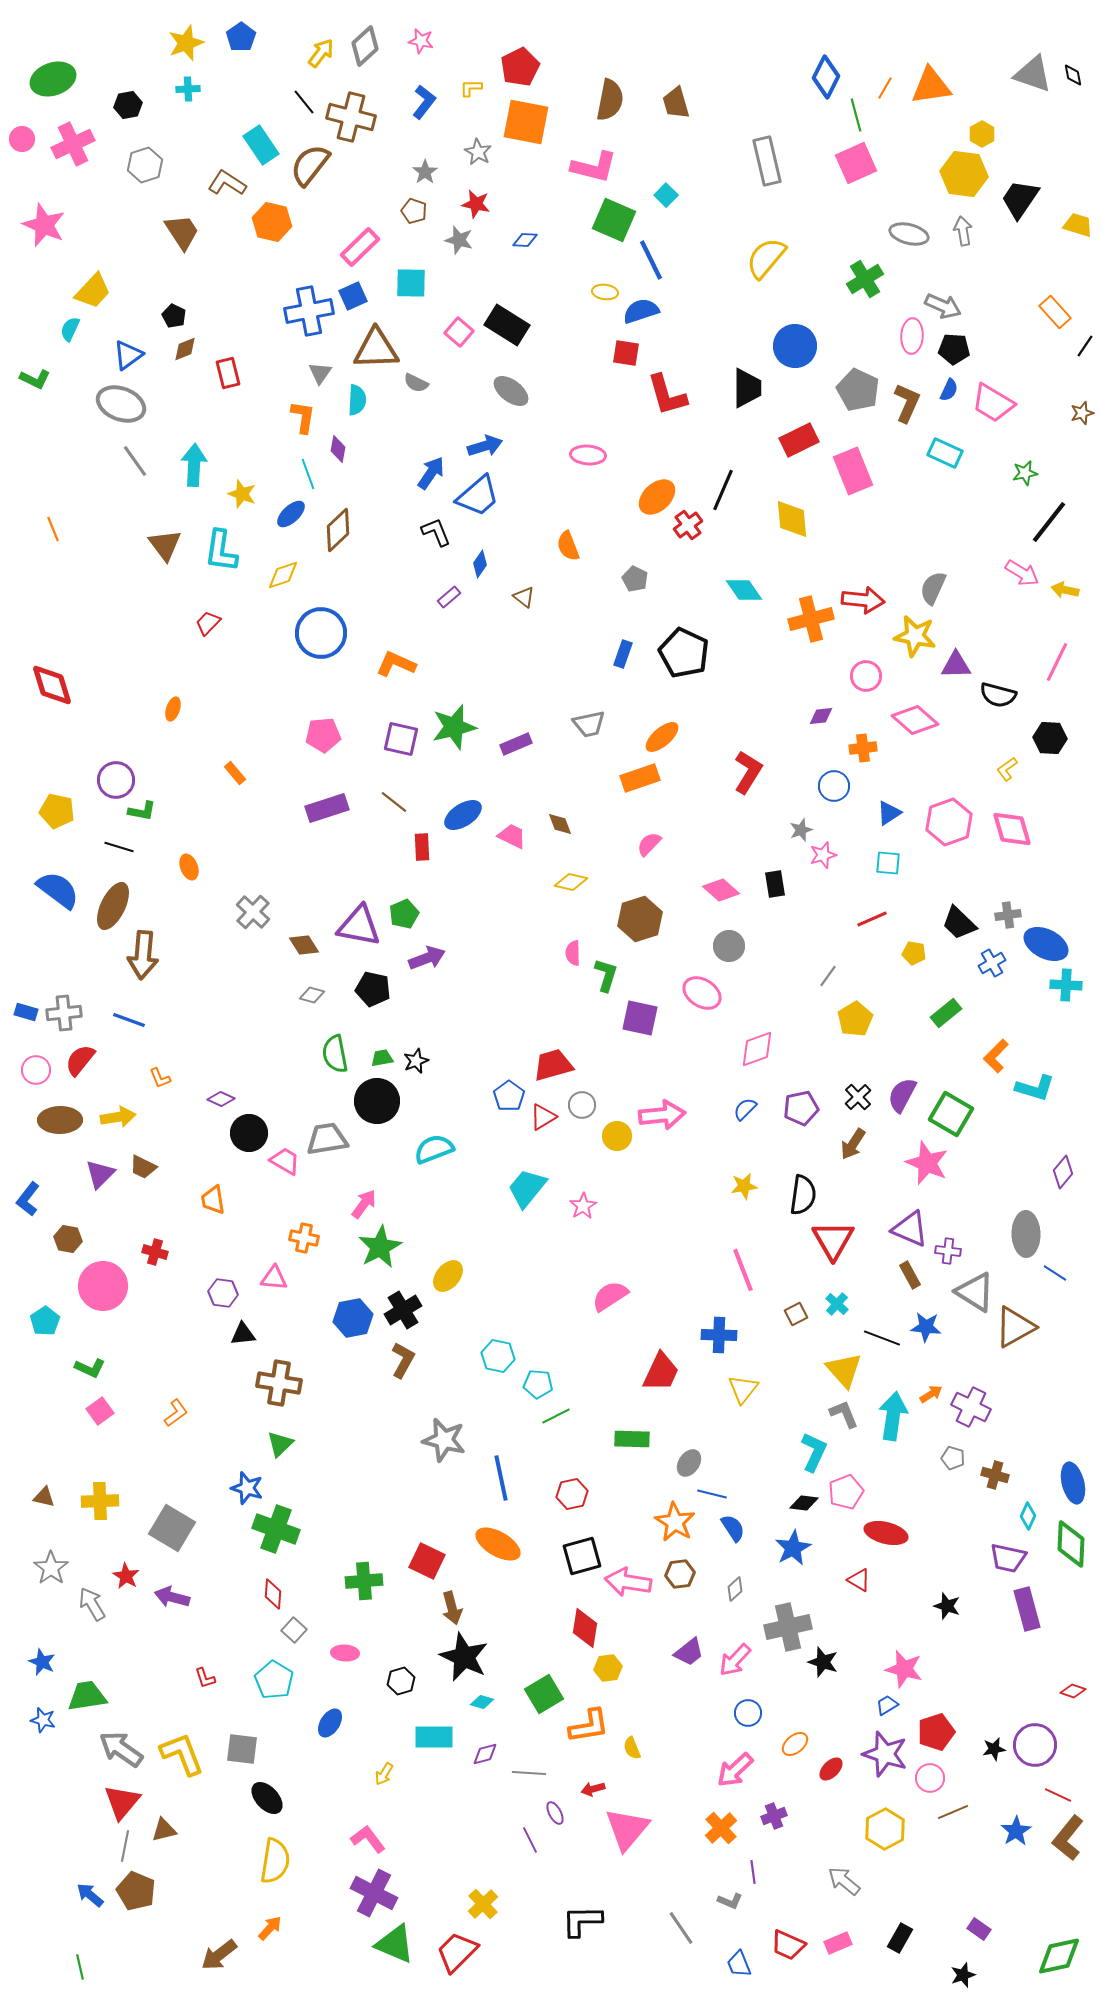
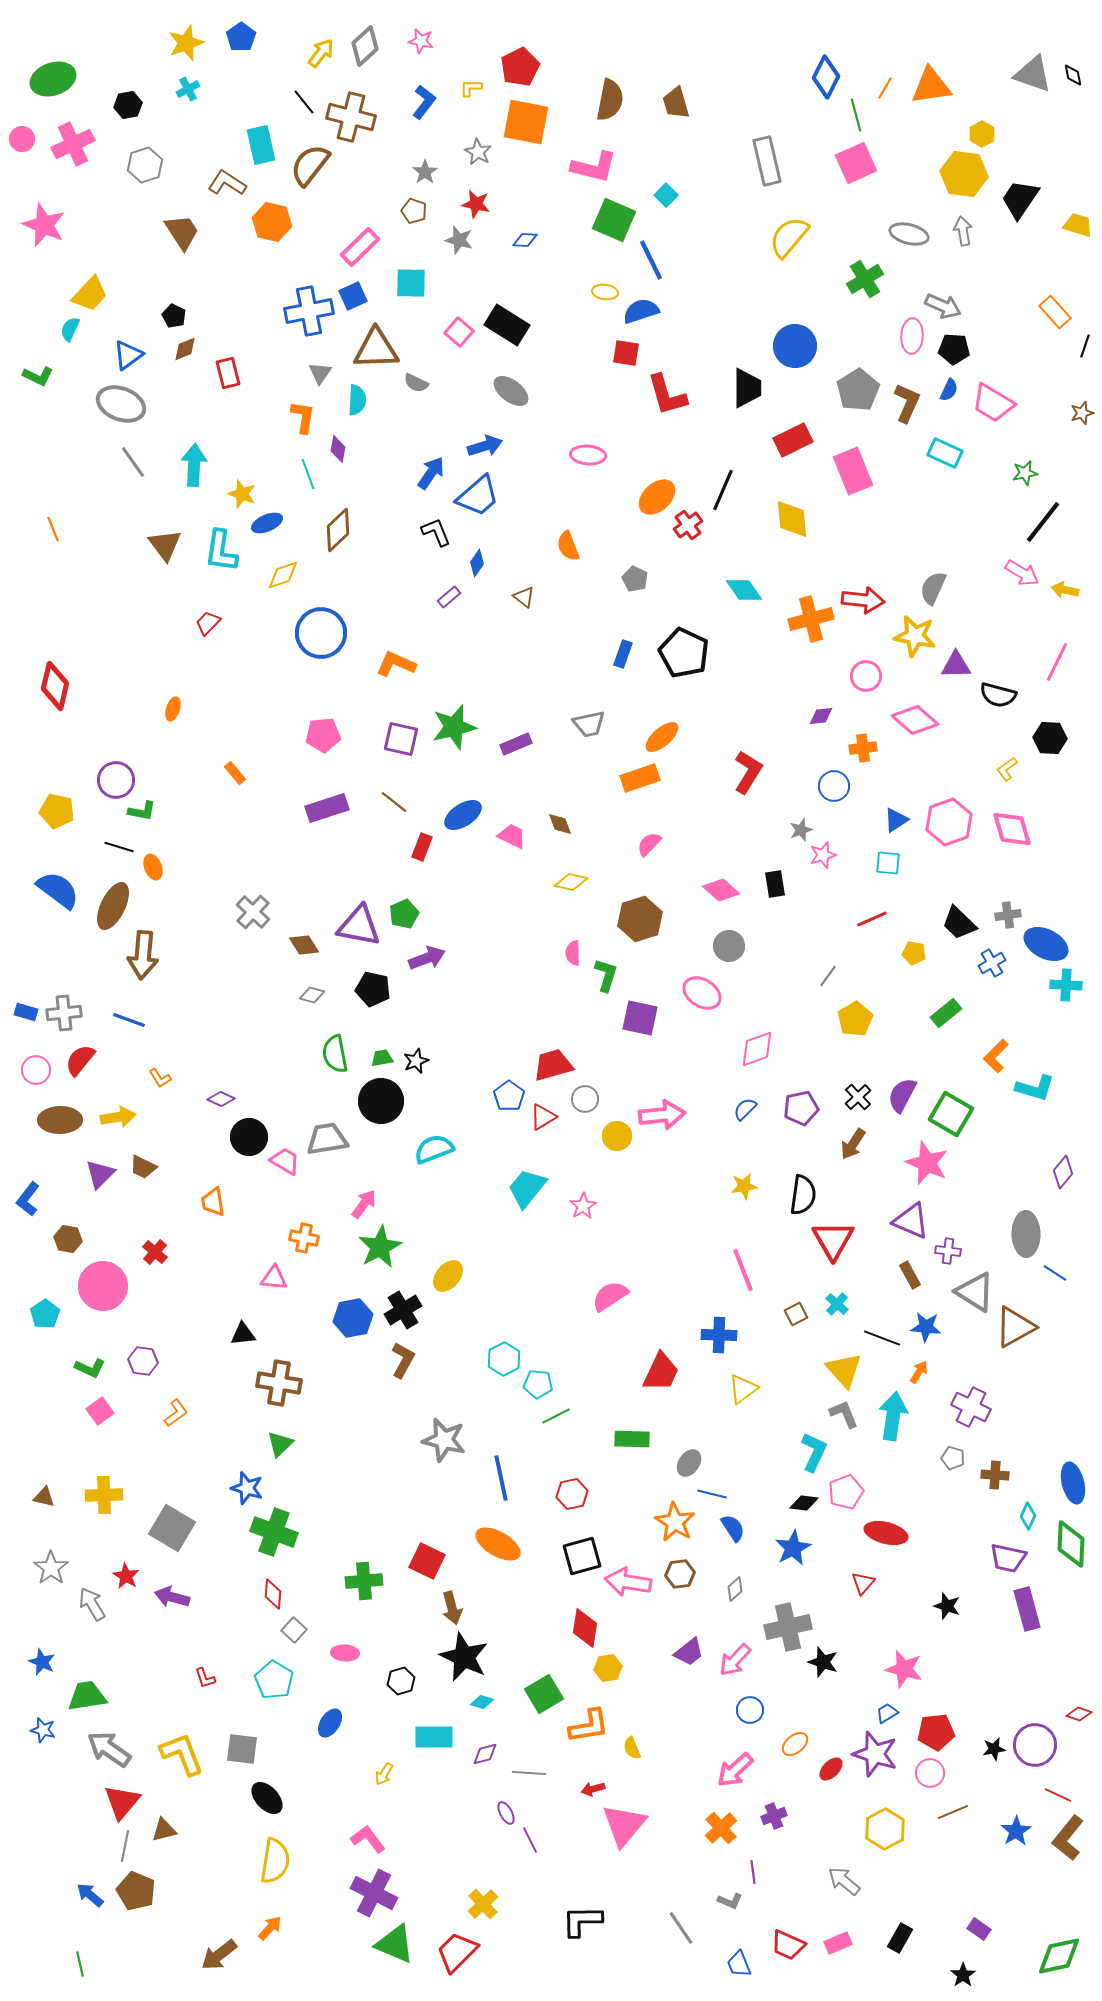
cyan cross at (188, 89): rotated 25 degrees counterclockwise
cyan rectangle at (261, 145): rotated 21 degrees clockwise
yellow semicircle at (766, 258): moved 23 px right, 21 px up
yellow trapezoid at (93, 291): moved 3 px left, 3 px down
black line at (1085, 346): rotated 15 degrees counterclockwise
green L-shape at (35, 379): moved 3 px right, 3 px up
gray pentagon at (858, 390): rotated 15 degrees clockwise
red rectangle at (799, 440): moved 6 px left
gray line at (135, 461): moved 2 px left, 1 px down
blue ellipse at (291, 514): moved 24 px left, 9 px down; rotated 20 degrees clockwise
black line at (1049, 522): moved 6 px left
blue diamond at (480, 564): moved 3 px left, 1 px up
red diamond at (52, 685): moved 3 px right, 1 px down; rotated 30 degrees clockwise
blue triangle at (889, 813): moved 7 px right, 7 px down
red rectangle at (422, 847): rotated 24 degrees clockwise
orange ellipse at (189, 867): moved 36 px left
orange L-shape at (160, 1078): rotated 10 degrees counterclockwise
black circle at (377, 1101): moved 4 px right
gray circle at (582, 1105): moved 3 px right, 6 px up
black circle at (249, 1133): moved 4 px down
orange trapezoid at (213, 1200): moved 2 px down
purple triangle at (910, 1229): moved 1 px right, 8 px up
red cross at (155, 1252): rotated 25 degrees clockwise
purple hexagon at (223, 1293): moved 80 px left, 68 px down
cyan pentagon at (45, 1321): moved 7 px up
cyan hexagon at (498, 1356): moved 6 px right, 3 px down; rotated 20 degrees clockwise
yellow triangle at (743, 1389): rotated 16 degrees clockwise
orange arrow at (931, 1394): moved 12 px left, 22 px up; rotated 25 degrees counterclockwise
brown cross at (995, 1475): rotated 12 degrees counterclockwise
yellow cross at (100, 1501): moved 4 px right, 6 px up
green cross at (276, 1529): moved 2 px left, 3 px down
red triangle at (859, 1580): moved 4 px right, 3 px down; rotated 40 degrees clockwise
red diamond at (1073, 1691): moved 6 px right, 23 px down
blue trapezoid at (887, 1705): moved 8 px down
blue circle at (748, 1713): moved 2 px right, 3 px up
blue star at (43, 1720): moved 10 px down
red pentagon at (936, 1732): rotated 12 degrees clockwise
gray arrow at (121, 1749): moved 12 px left
purple star at (885, 1754): moved 10 px left
pink circle at (930, 1778): moved 5 px up
purple ellipse at (555, 1813): moved 49 px left
pink triangle at (627, 1829): moved 3 px left, 4 px up
green line at (80, 1967): moved 3 px up
black star at (963, 1975): rotated 15 degrees counterclockwise
